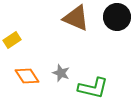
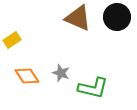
brown triangle: moved 2 px right
